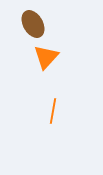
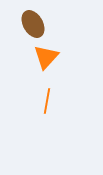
orange line: moved 6 px left, 10 px up
